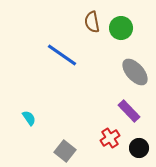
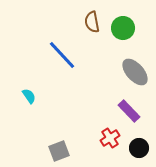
green circle: moved 2 px right
blue line: rotated 12 degrees clockwise
cyan semicircle: moved 22 px up
gray square: moved 6 px left; rotated 30 degrees clockwise
